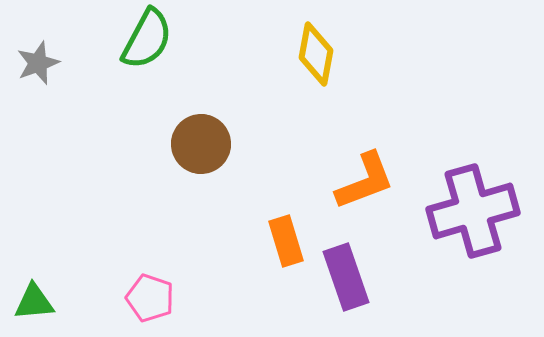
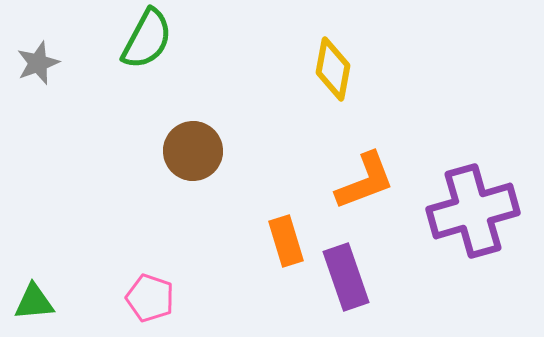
yellow diamond: moved 17 px right, 15 px down
brown circle: moved 8 px left, 7 px down
